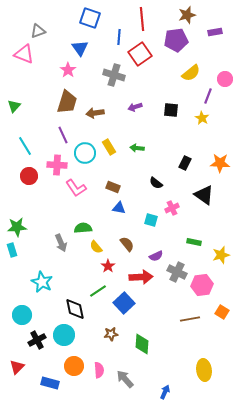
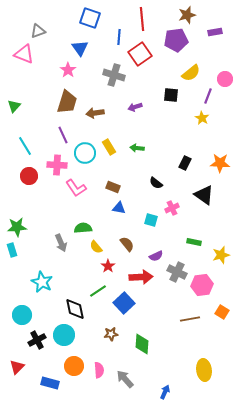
black square at (171, 110): moved 15 px up
